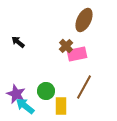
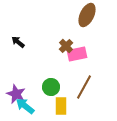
brown ellipse: moved 3 px right, 5 px up
green circle: moved 5 px right, 4 px up
